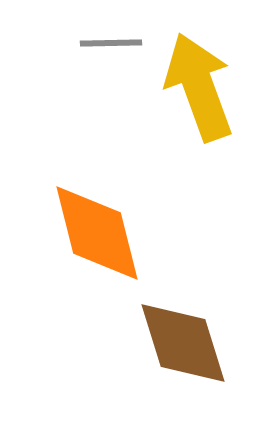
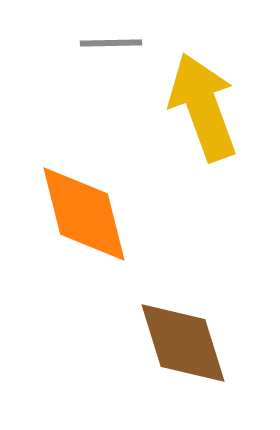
yellow arrow: moved 4 px right, 20 px down
orange diamond: moved 13 px left, 19 px up
